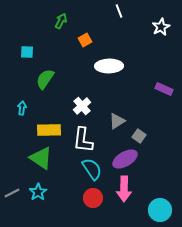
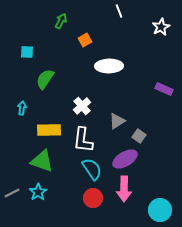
green triangle: moved 1 px right, 3 px down; rotated 15 degrees counterclockwise
